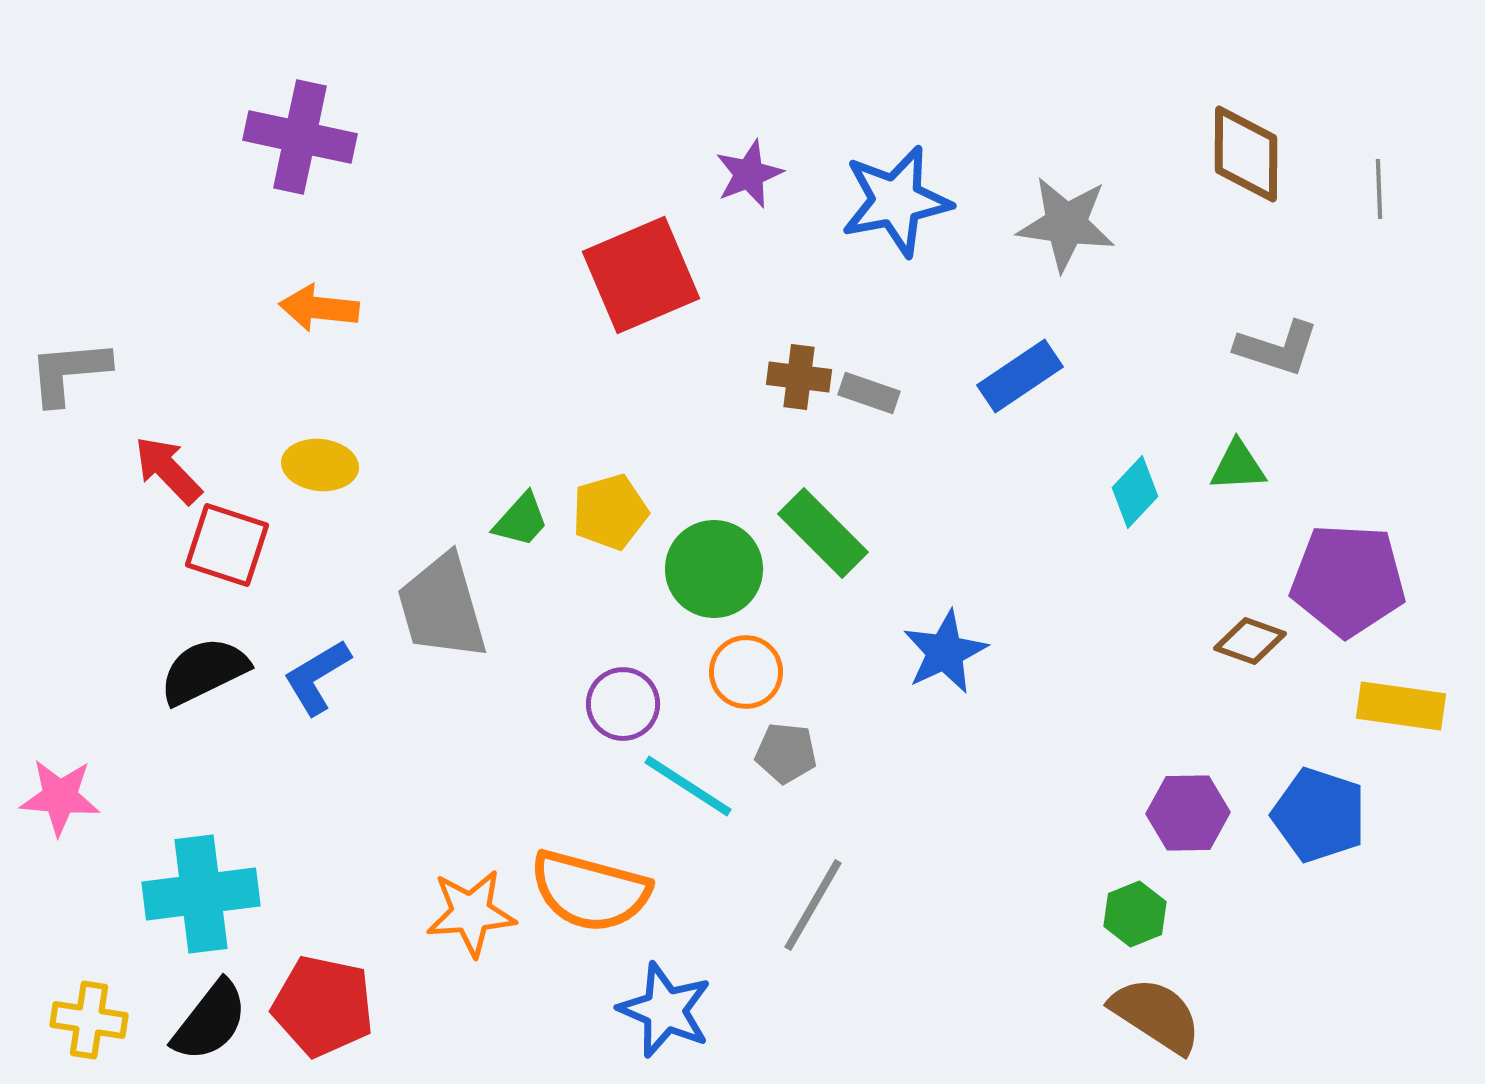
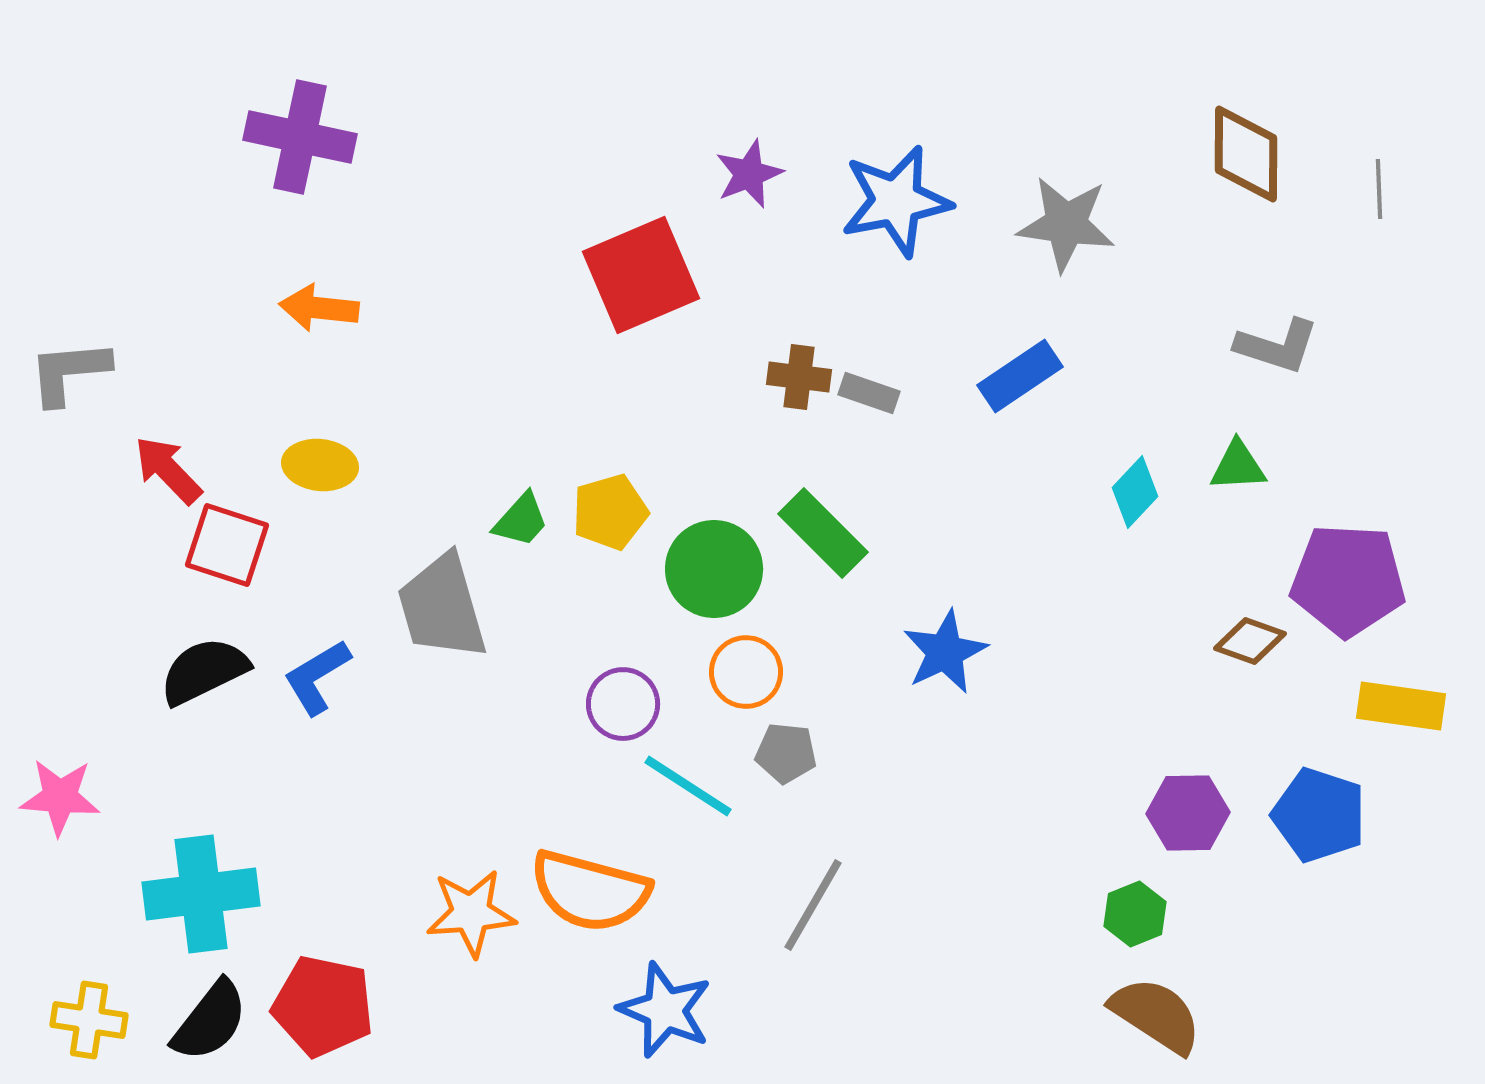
gray L-shape at (1277, 348): moved 2 px up
